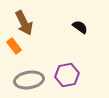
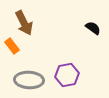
black semicircle: moved 13 px right, 1 px down
orange rectangle: moved 2 px left
gray ellipse: rotated 12 degrees clockwise
